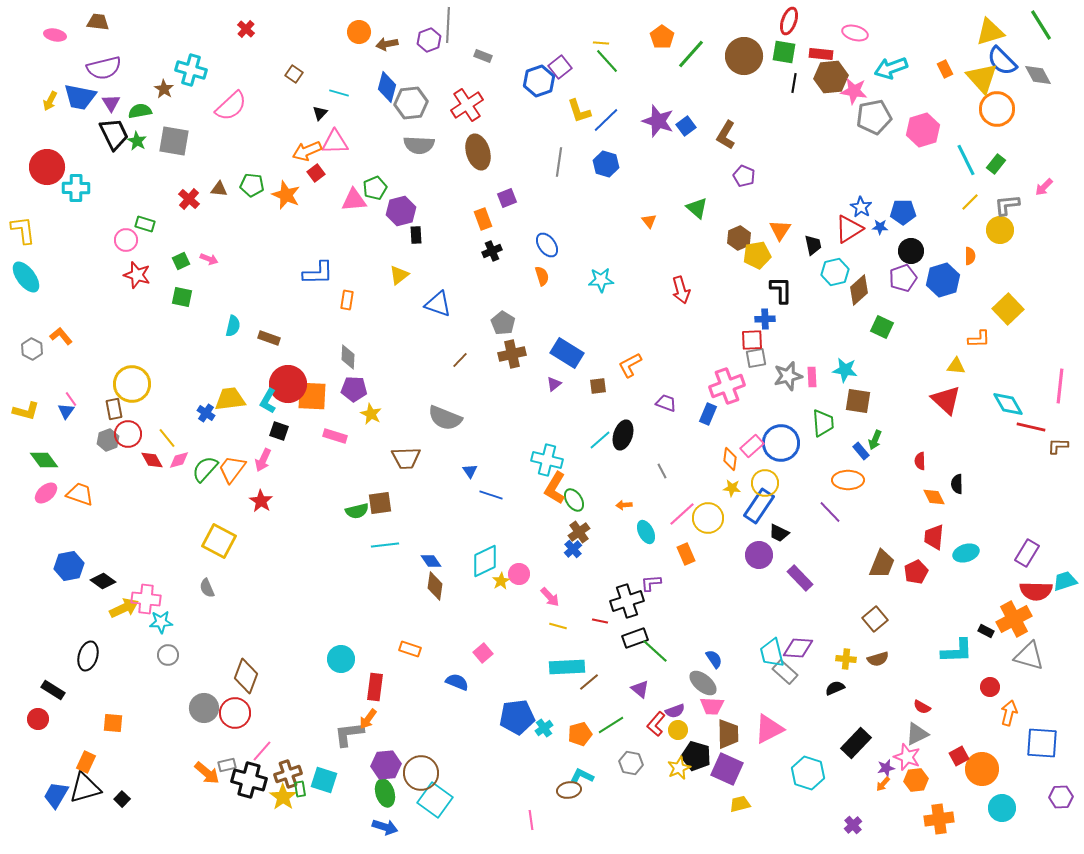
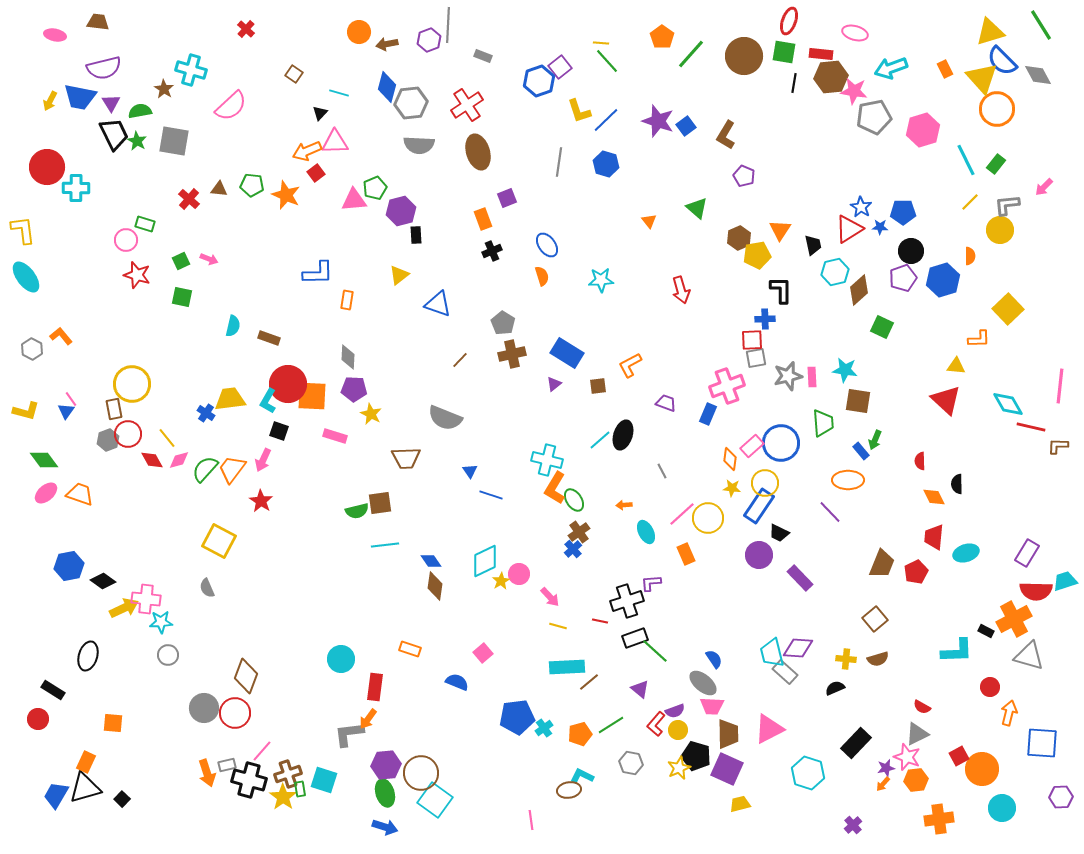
orange arrow at (207, 773): rotated 32 degrees clockwise
